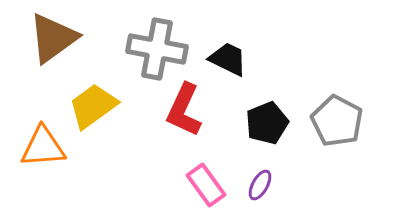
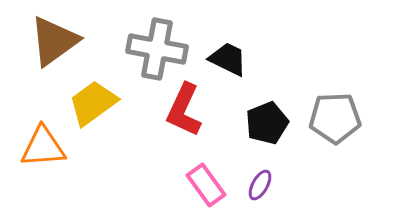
brown triangle: moved 1 px right, 3 px down
yellow trapezoid: moved 3 px up
gray pentagon: moved 2 px left, 3 px up; rotated 30 degrees counterclockwise
